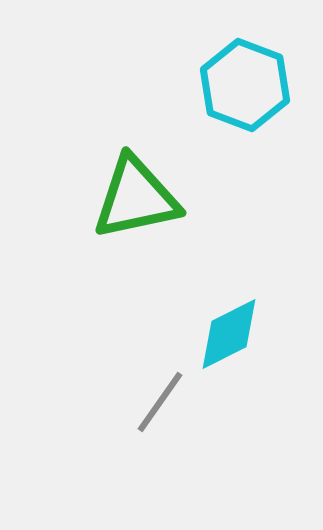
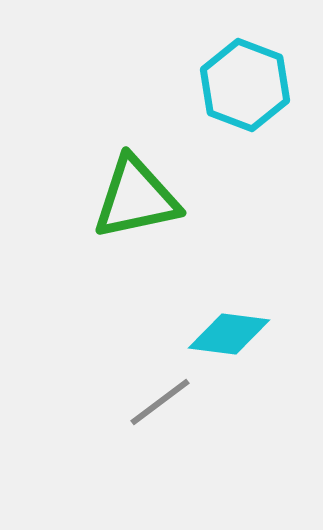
cyan diamond: rotated 34 degrees clockwise
gray line: rotated 18 degrees clockwise
